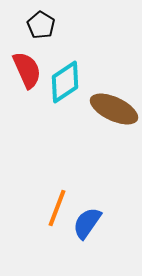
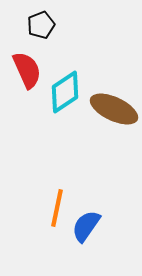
black pentagon: rotated 20 degrees clockwise
cyan diamond: moved 10 px down
orange line: rotated 9 degrees counterclockwise
blue semicircle: moved 1 px left, 3 px down
